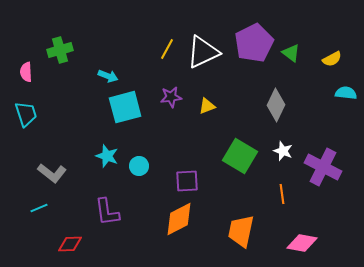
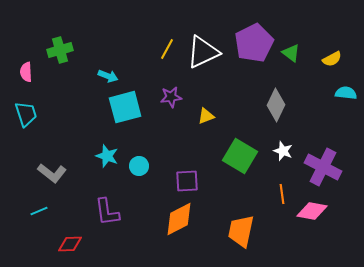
yellow triangle: moved 1 px left, 10 px down
cyan line: moved 3 px down
pink diamond: moved 10 px right, 32 px up
